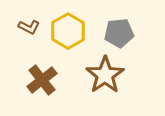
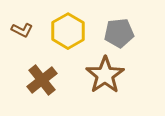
brown L-shape: moved 7 px left, 3 px down
